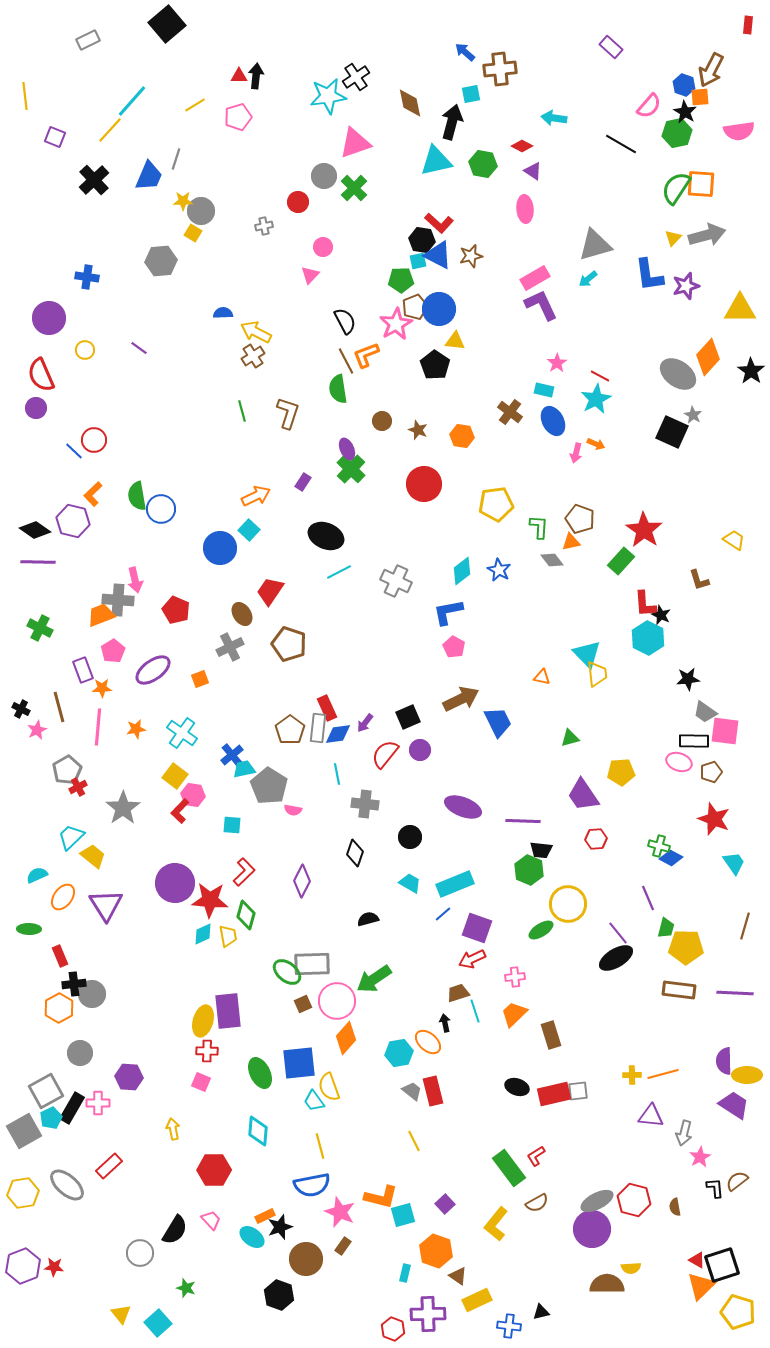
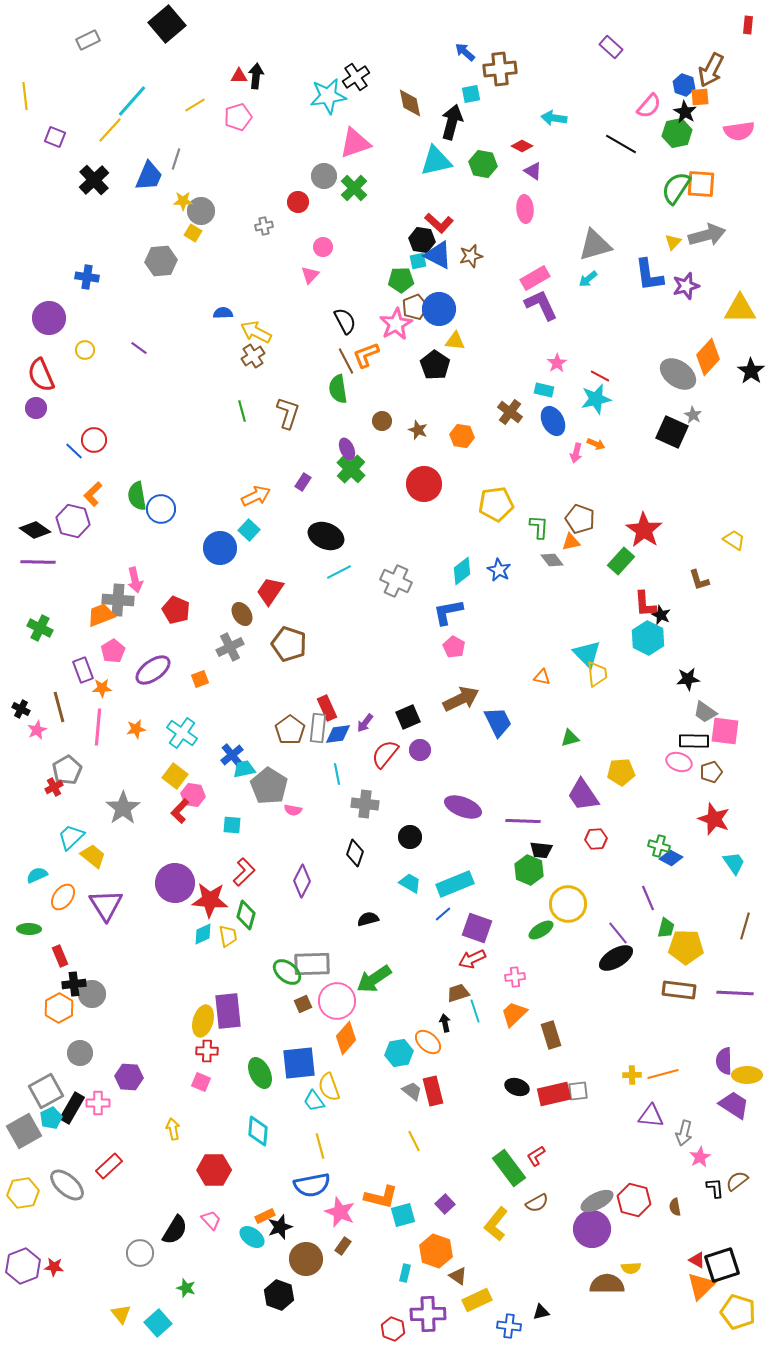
yellow triangle at (673, 238): moved 4 px down
cyan star at (596, 399): rotated 16 degrees clockwise
red cross at (78, 787): moved 24 px left
